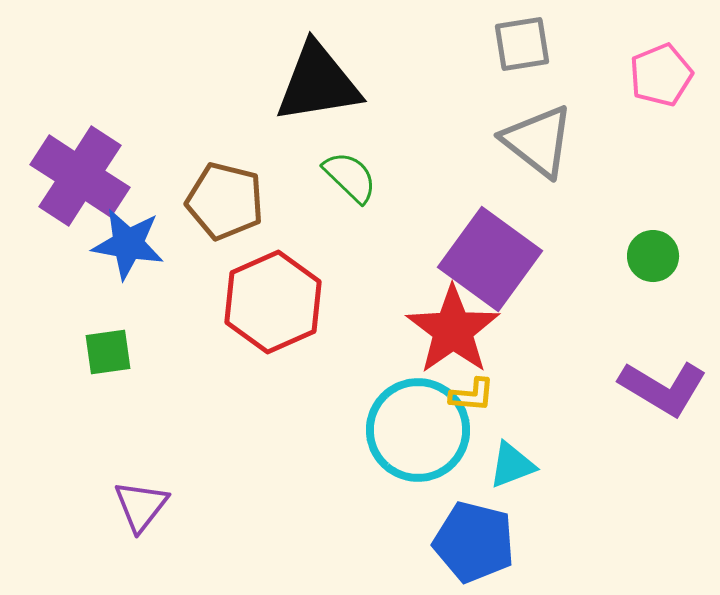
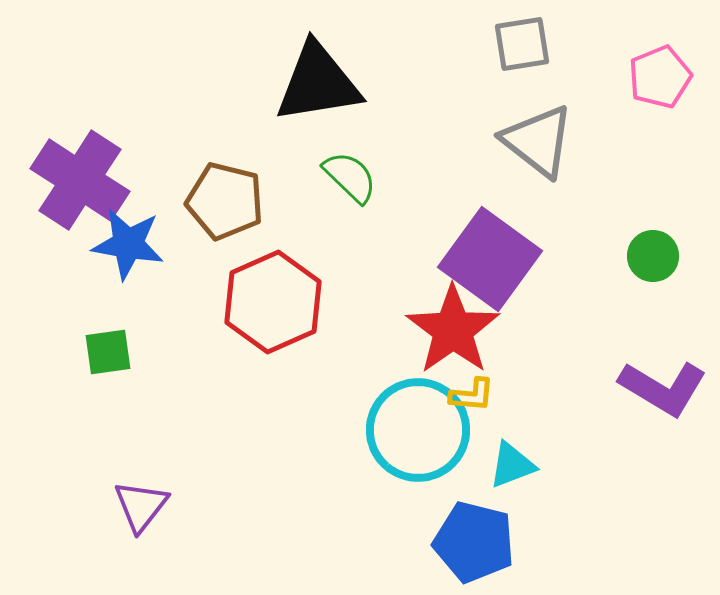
pink pentagon: moved 1 px left, 2 px down
purple cross: moved 4 px down
